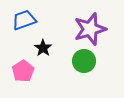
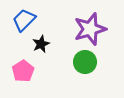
blue trapezoid: rotated 25 degrees counterclockwise
black star: moved 2 px left, 4 px up; rotated 12 degrees clockwise
green circle: moved 1 px right, 1 px down
